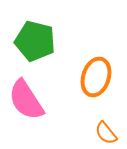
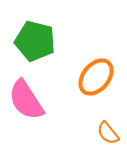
orange ellipse: rotated 21 degrees clockwise
orange semicircle: moved 2 px right
